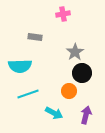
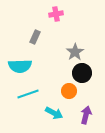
pink cross: moved 7 px left
gray rectangle: rotated 72 degrees counterclockwise
